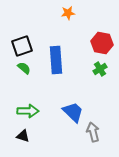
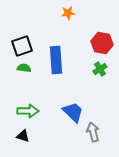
green semicircle: rotated 32 degrees counterclockwise
